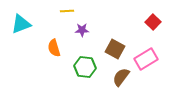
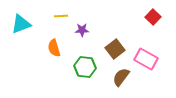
yellow line: moved 6 px left, 5 px down
red square: moved 5 px up
brown square: rotated 24 degrees clockwise
pink rectangle: rotated 60 degrees clockwise
